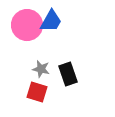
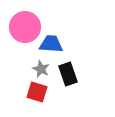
blue trapezoid: moved 23 px down; rotated 115 degrees counterclockwise
pink circle: moved 2 px left, 2 px down
gray star: rotated 12 degrees clockwise
